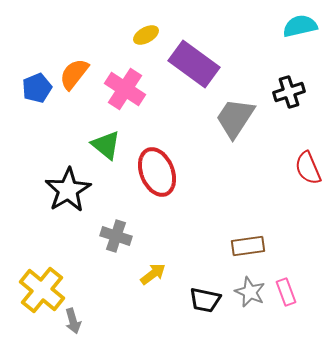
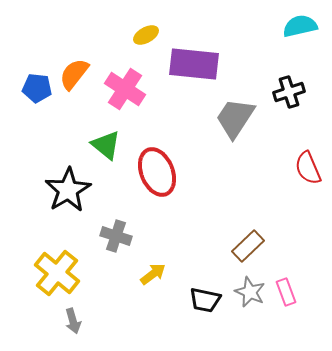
purple rectangle: rotated 30 degrees counterclockwise
blue pentagon: rotated 28 degrees clockwise
brown rectangle: rotated 36 degrees counterclockwise
yellow cross: moved 15 px right, 17 px up
